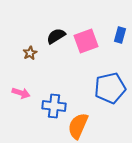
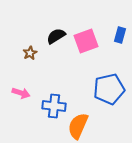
blue pentagon: moved 1 px left, 1 px down
